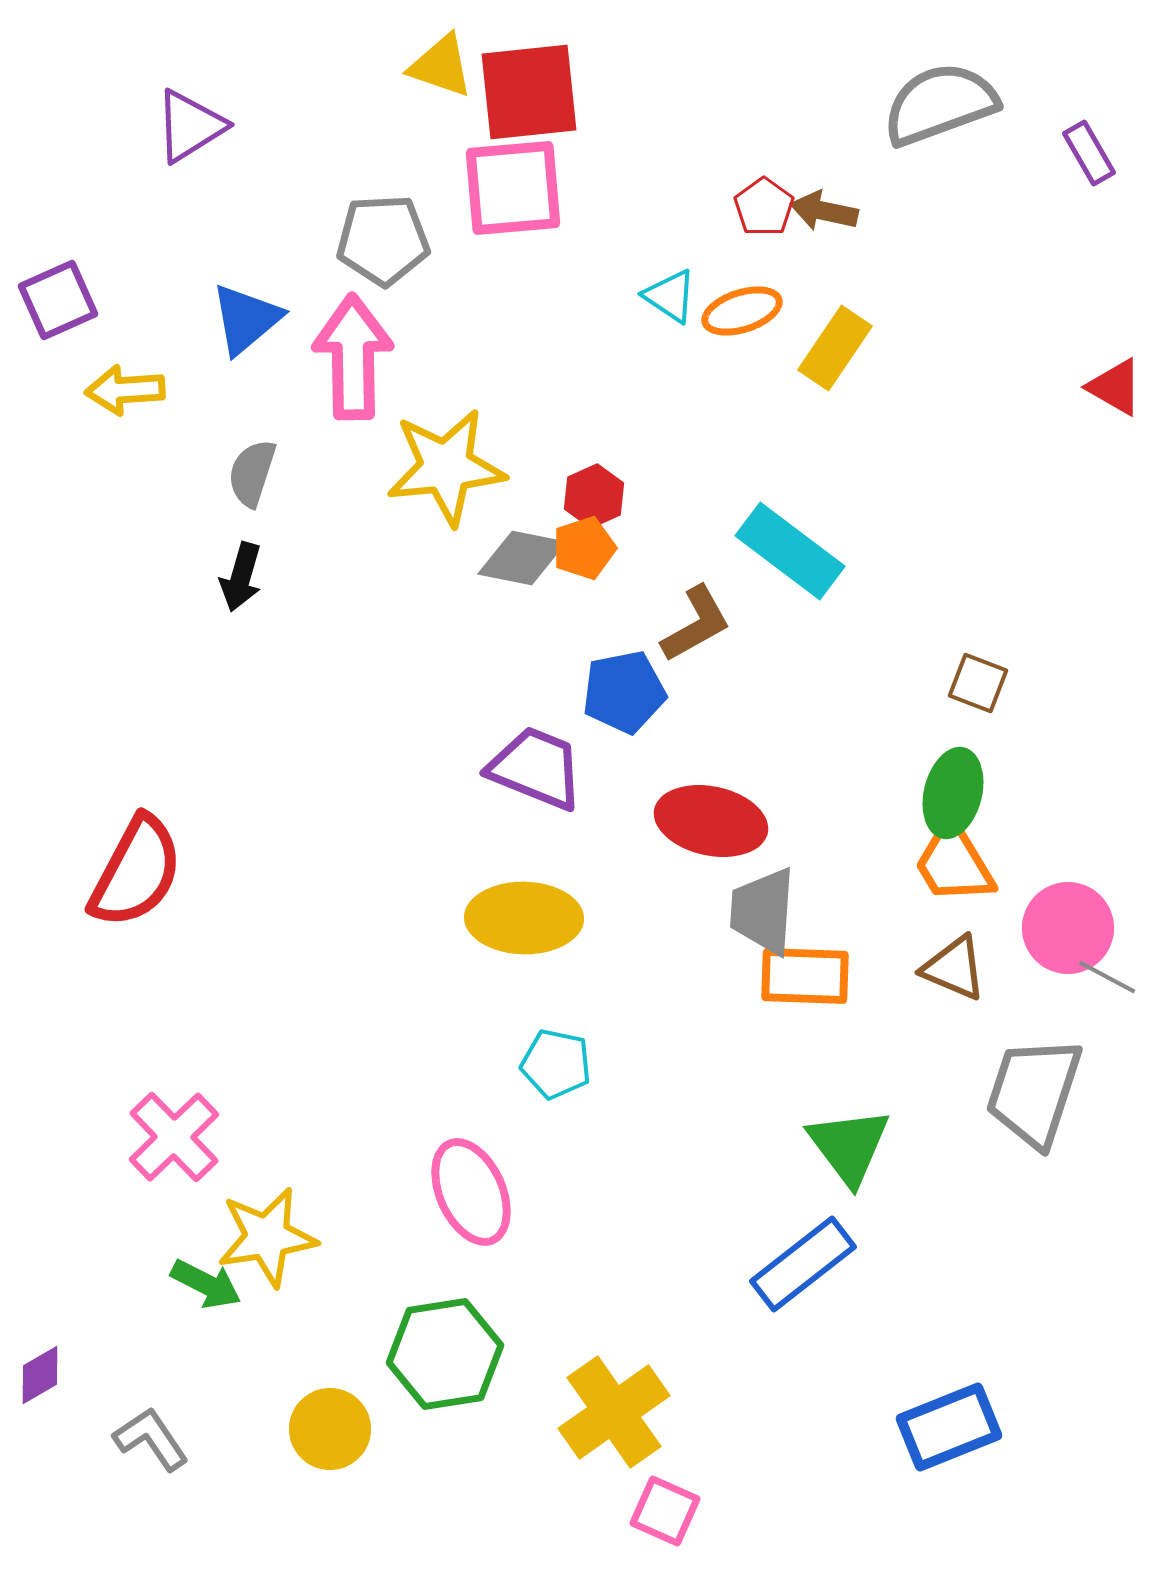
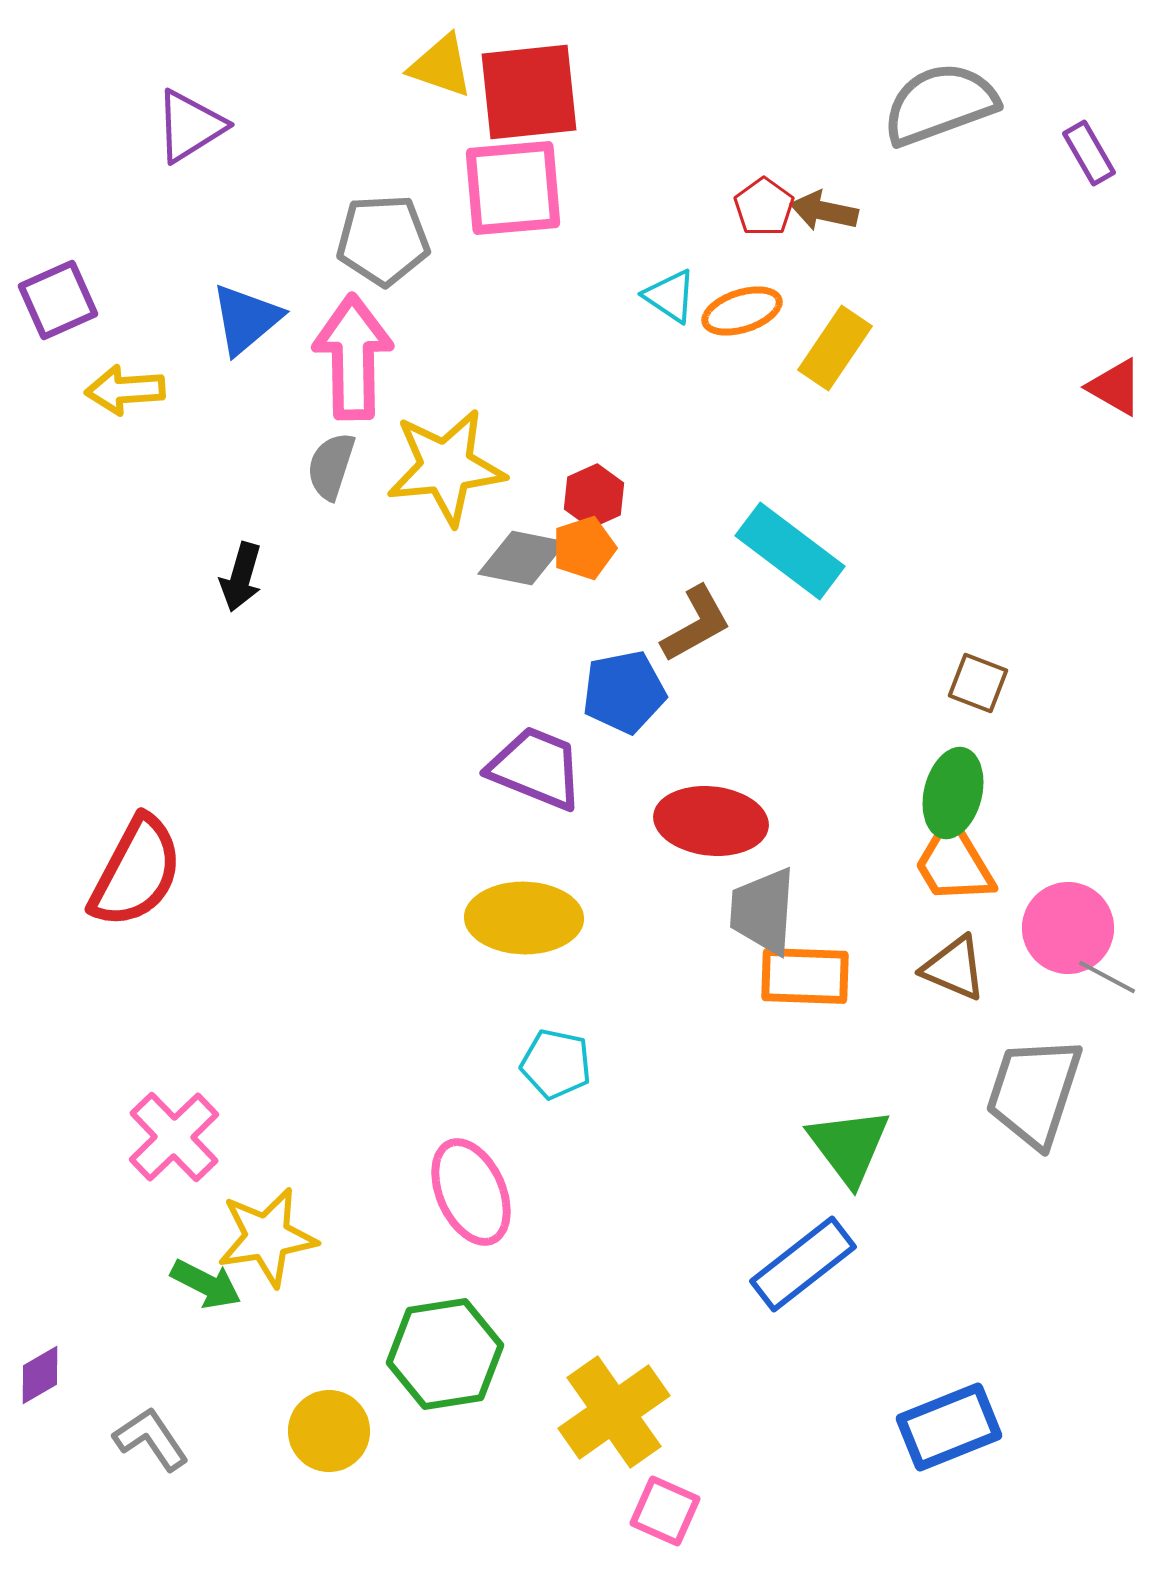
gray semicircle at (252, 473): moved 79 px right, 7 px up
red ellipse at (711, 821): rotated 6 degrees counterclockwise
yellow circle at (330, 1429): moved 1 px left, 2 px down
